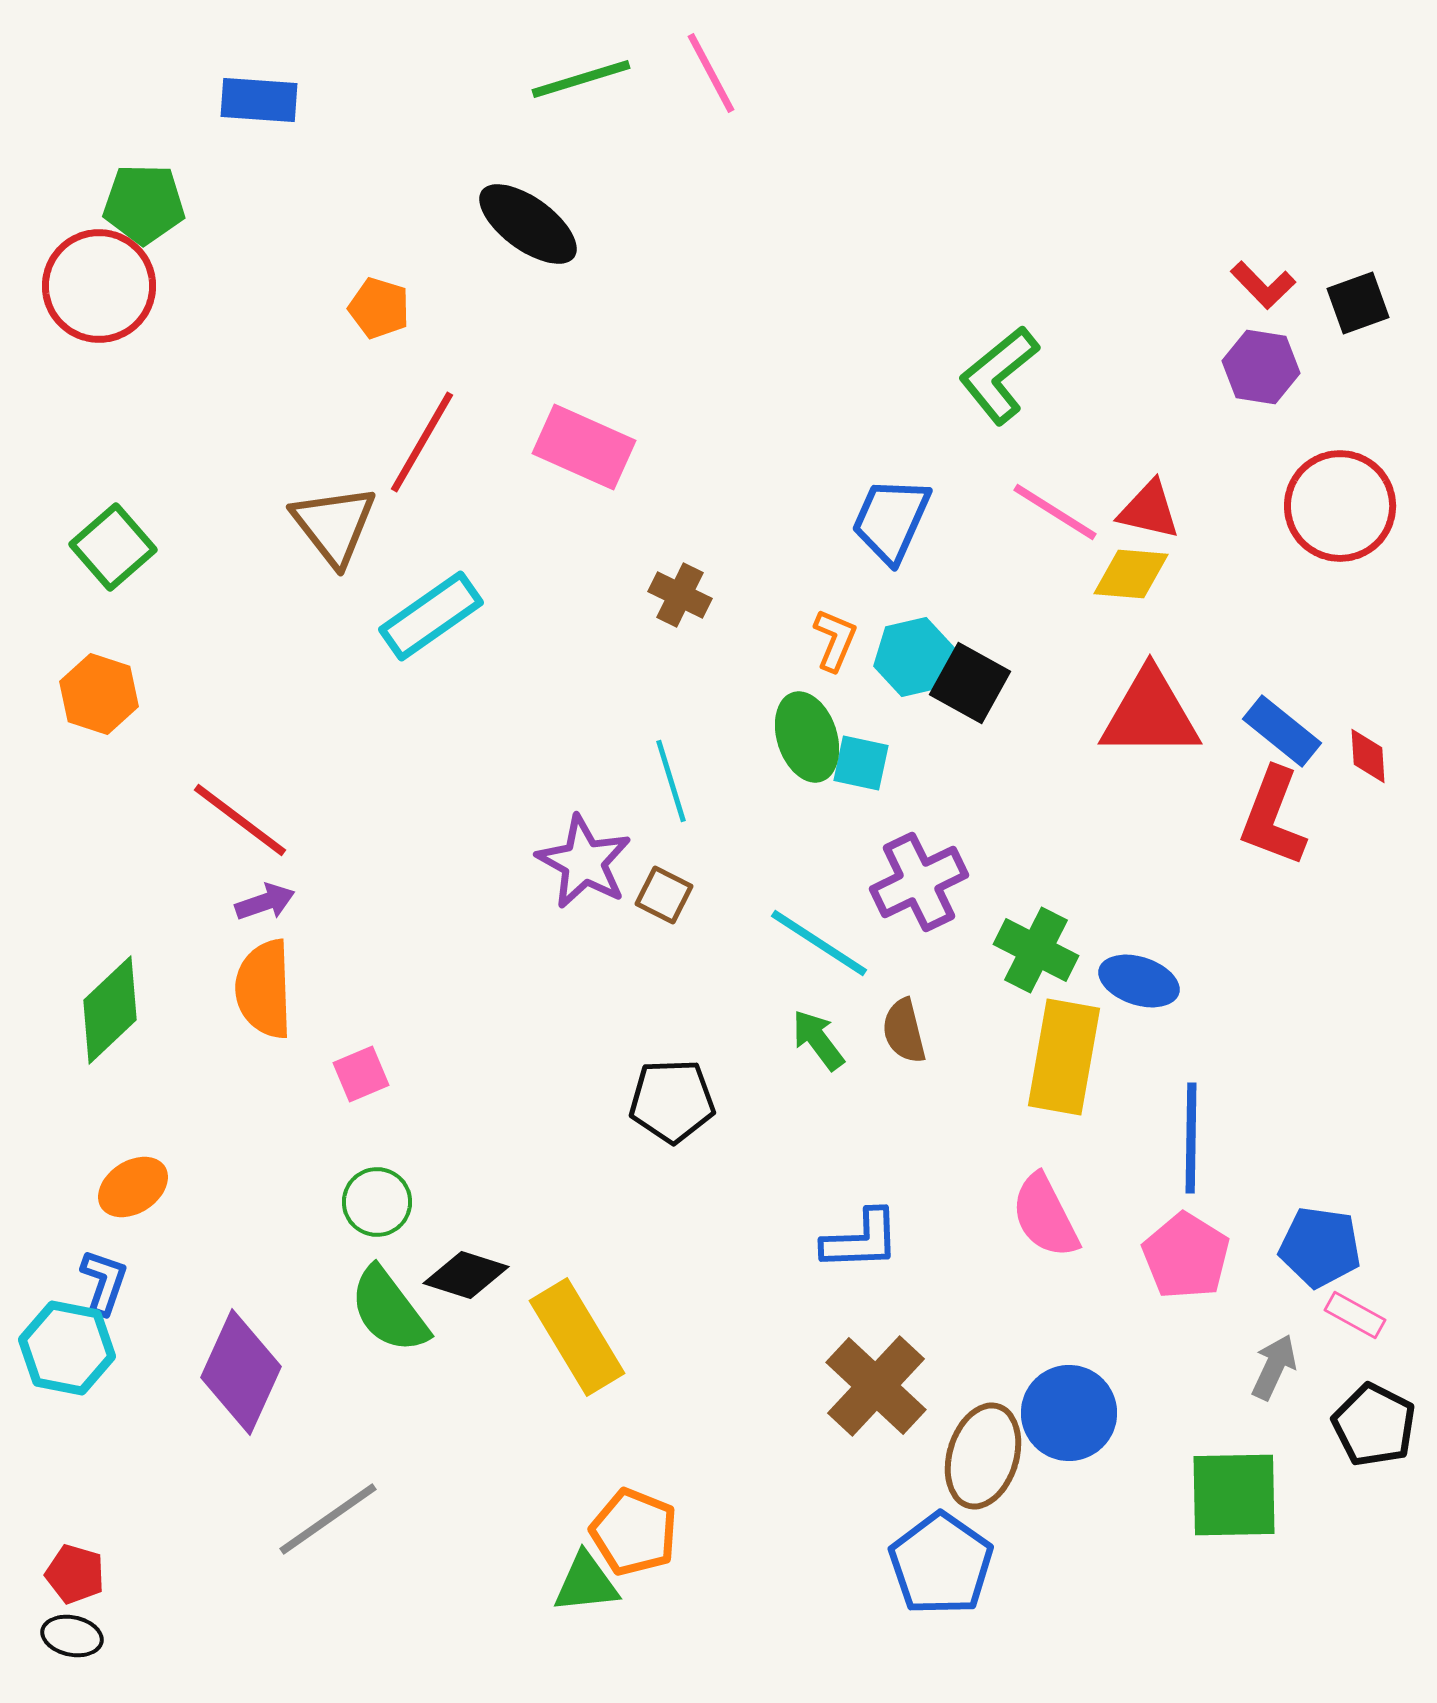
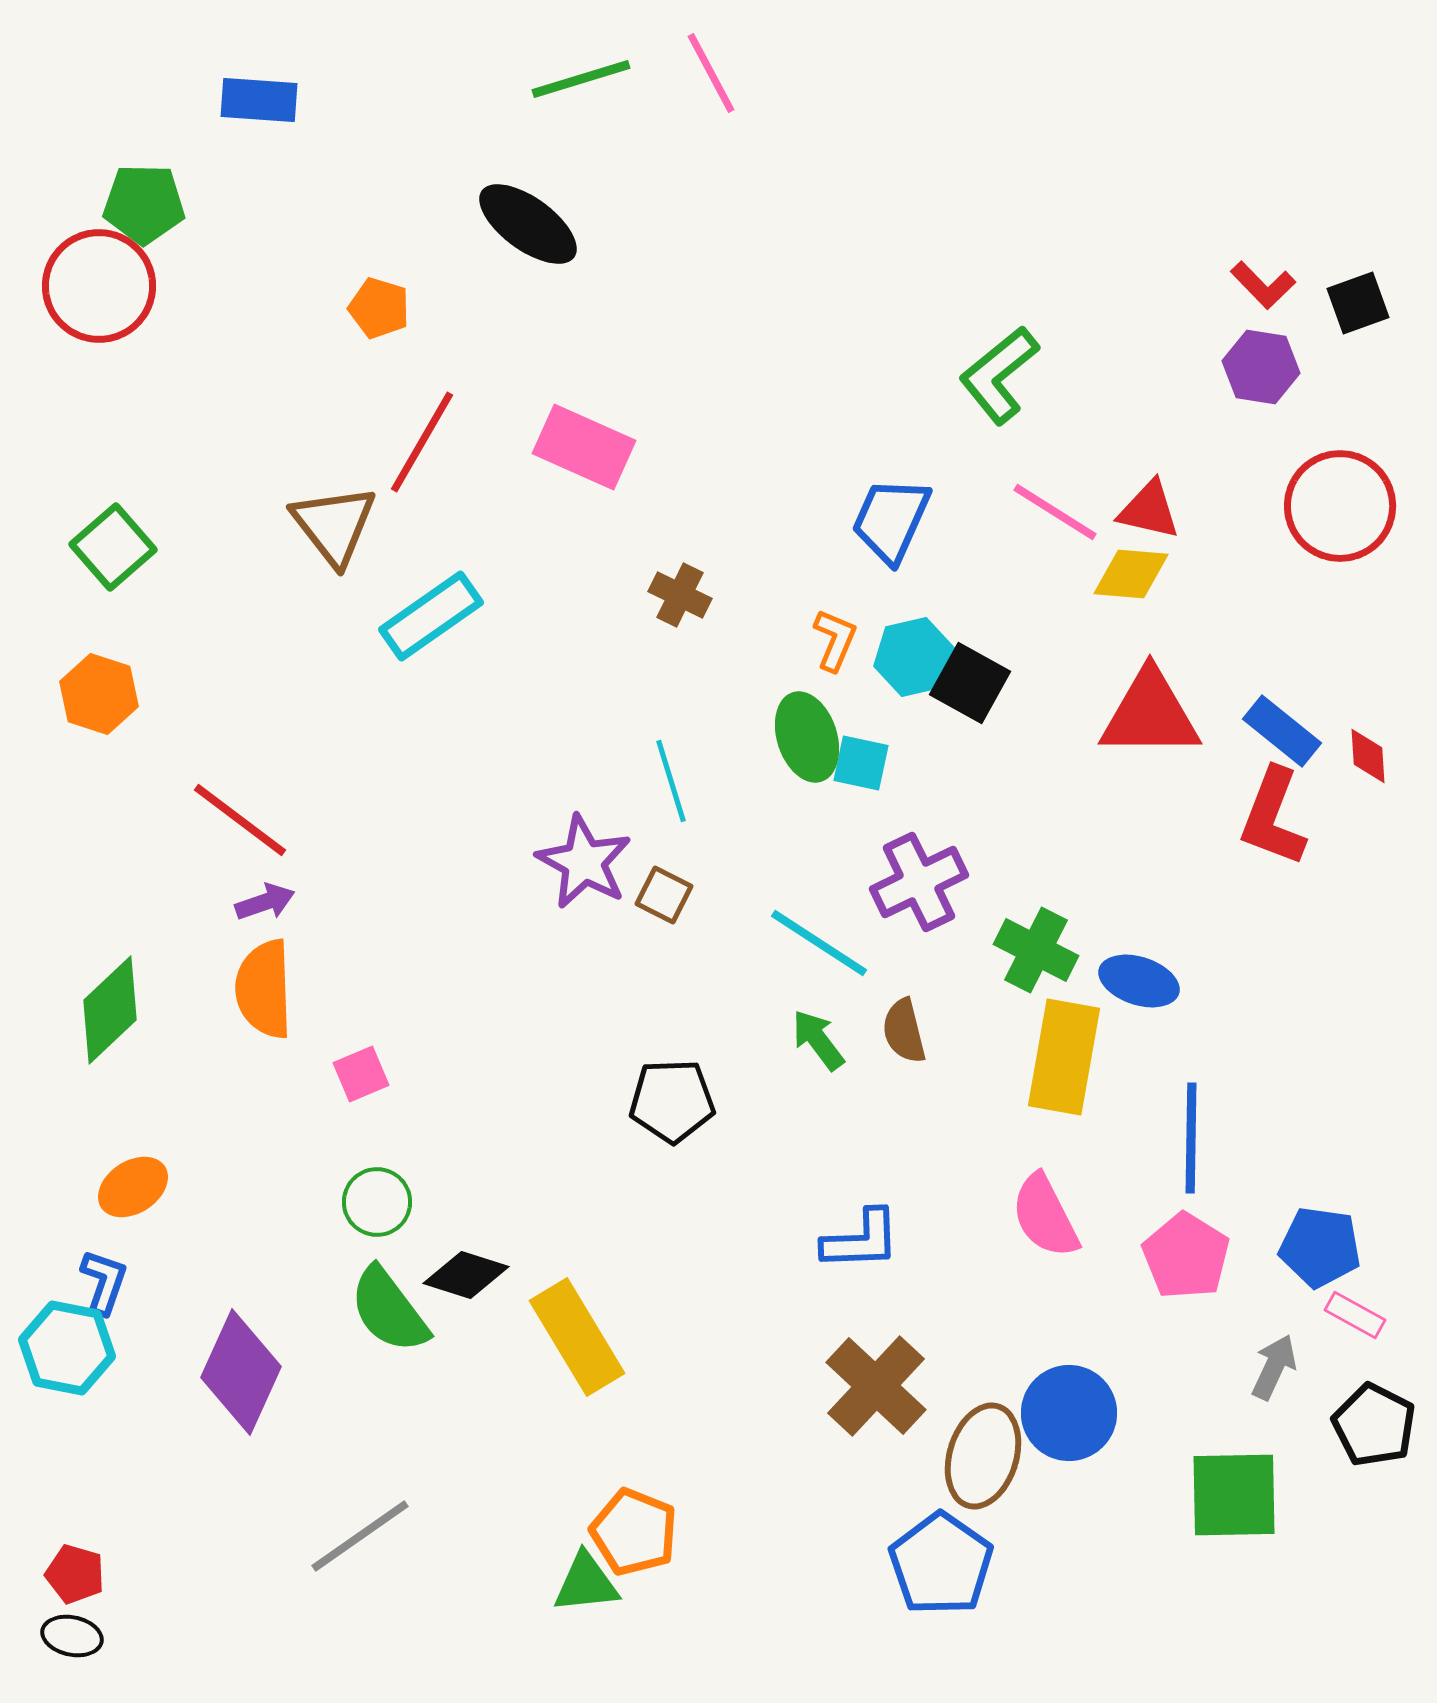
gray line at (328, 1519): moved 32 px right, 17 px down
